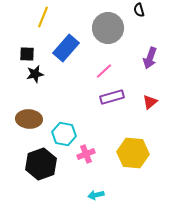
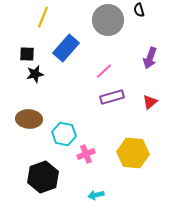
gray circle: moved 8 px up
black hexagon: moved 2 px right, 13 px down
